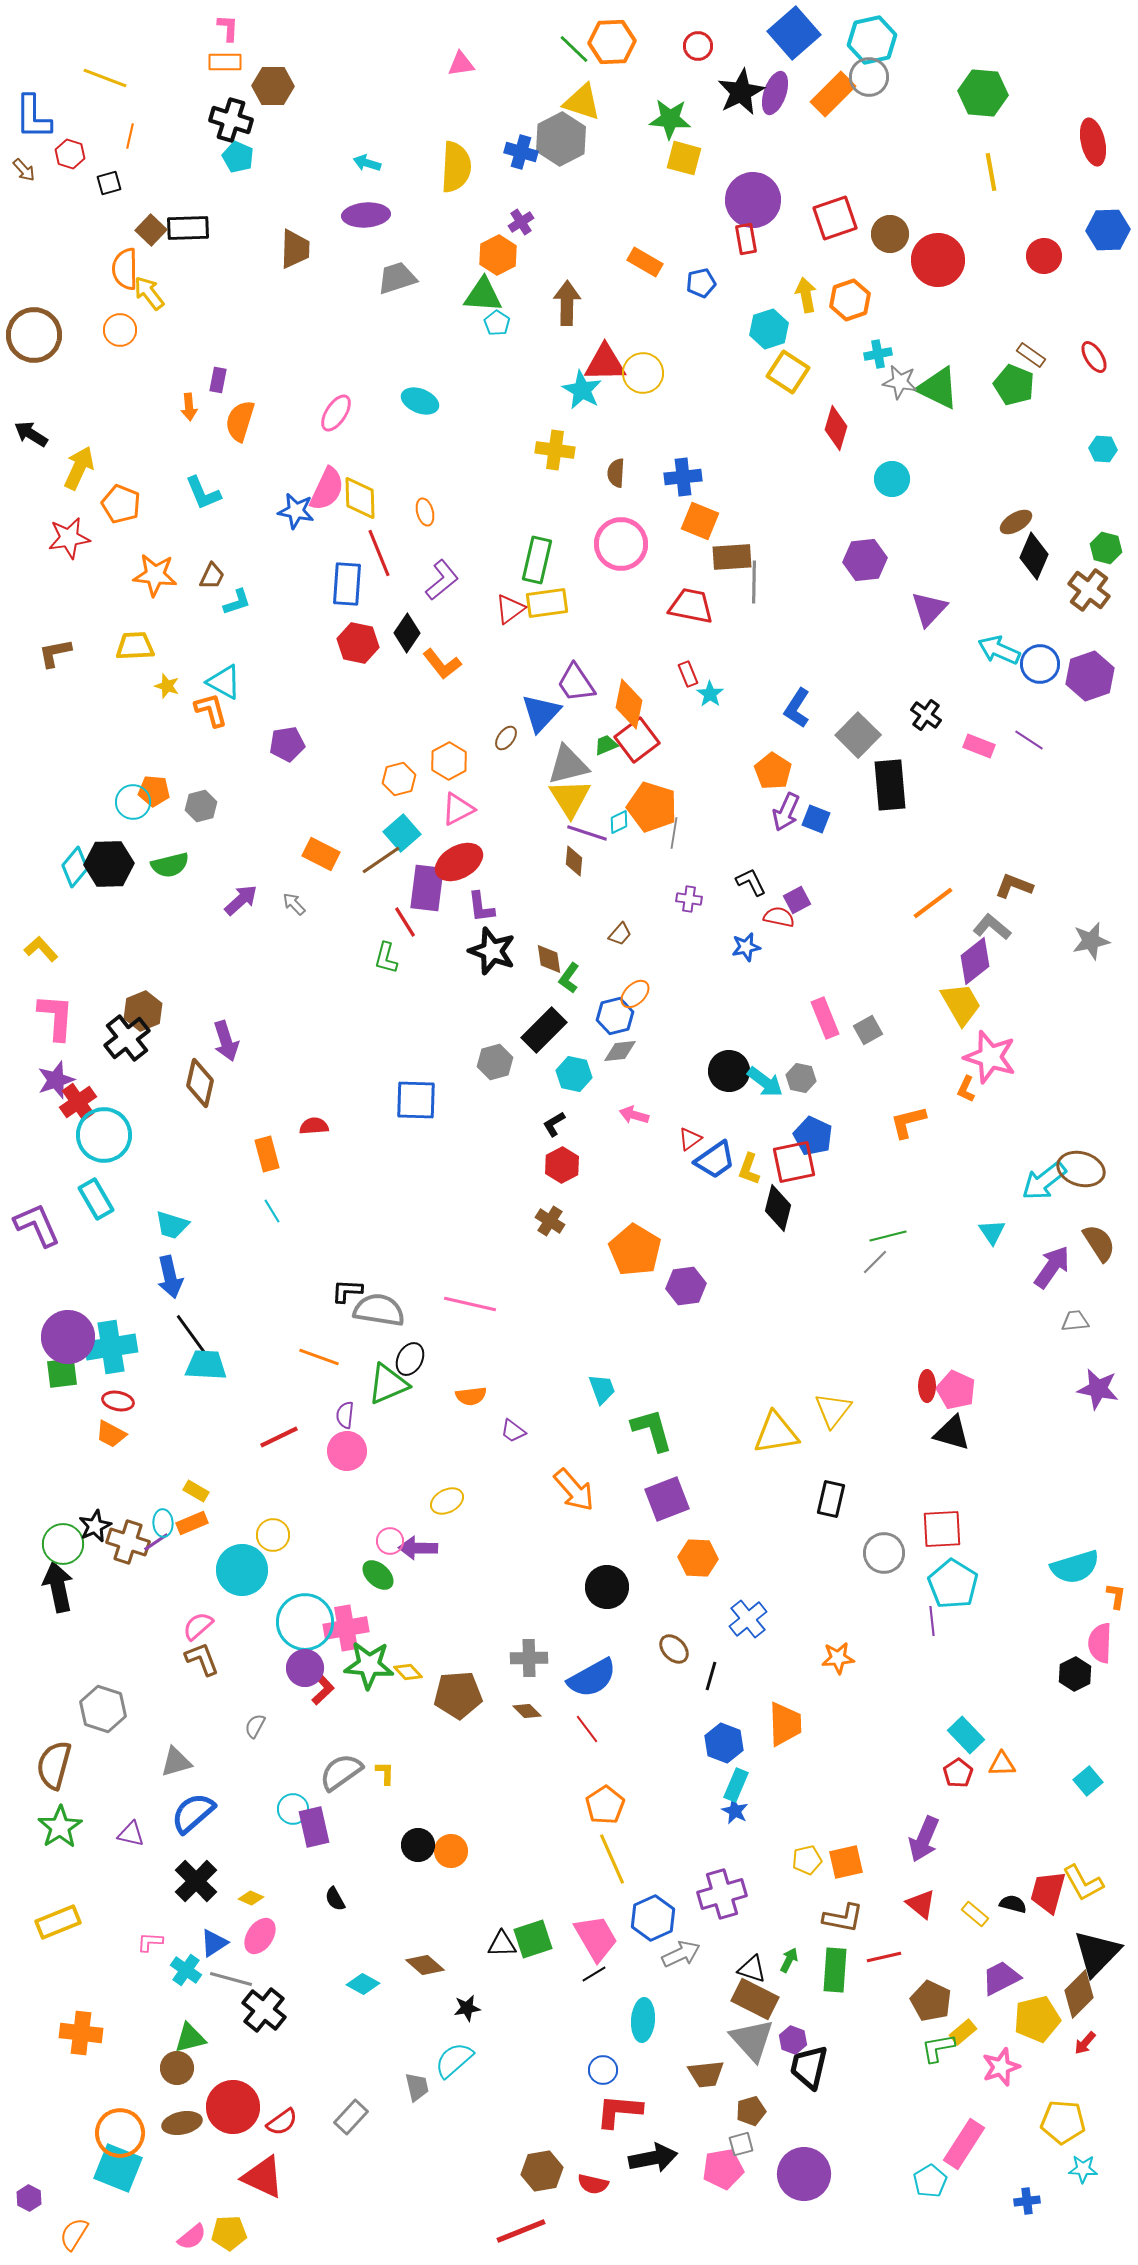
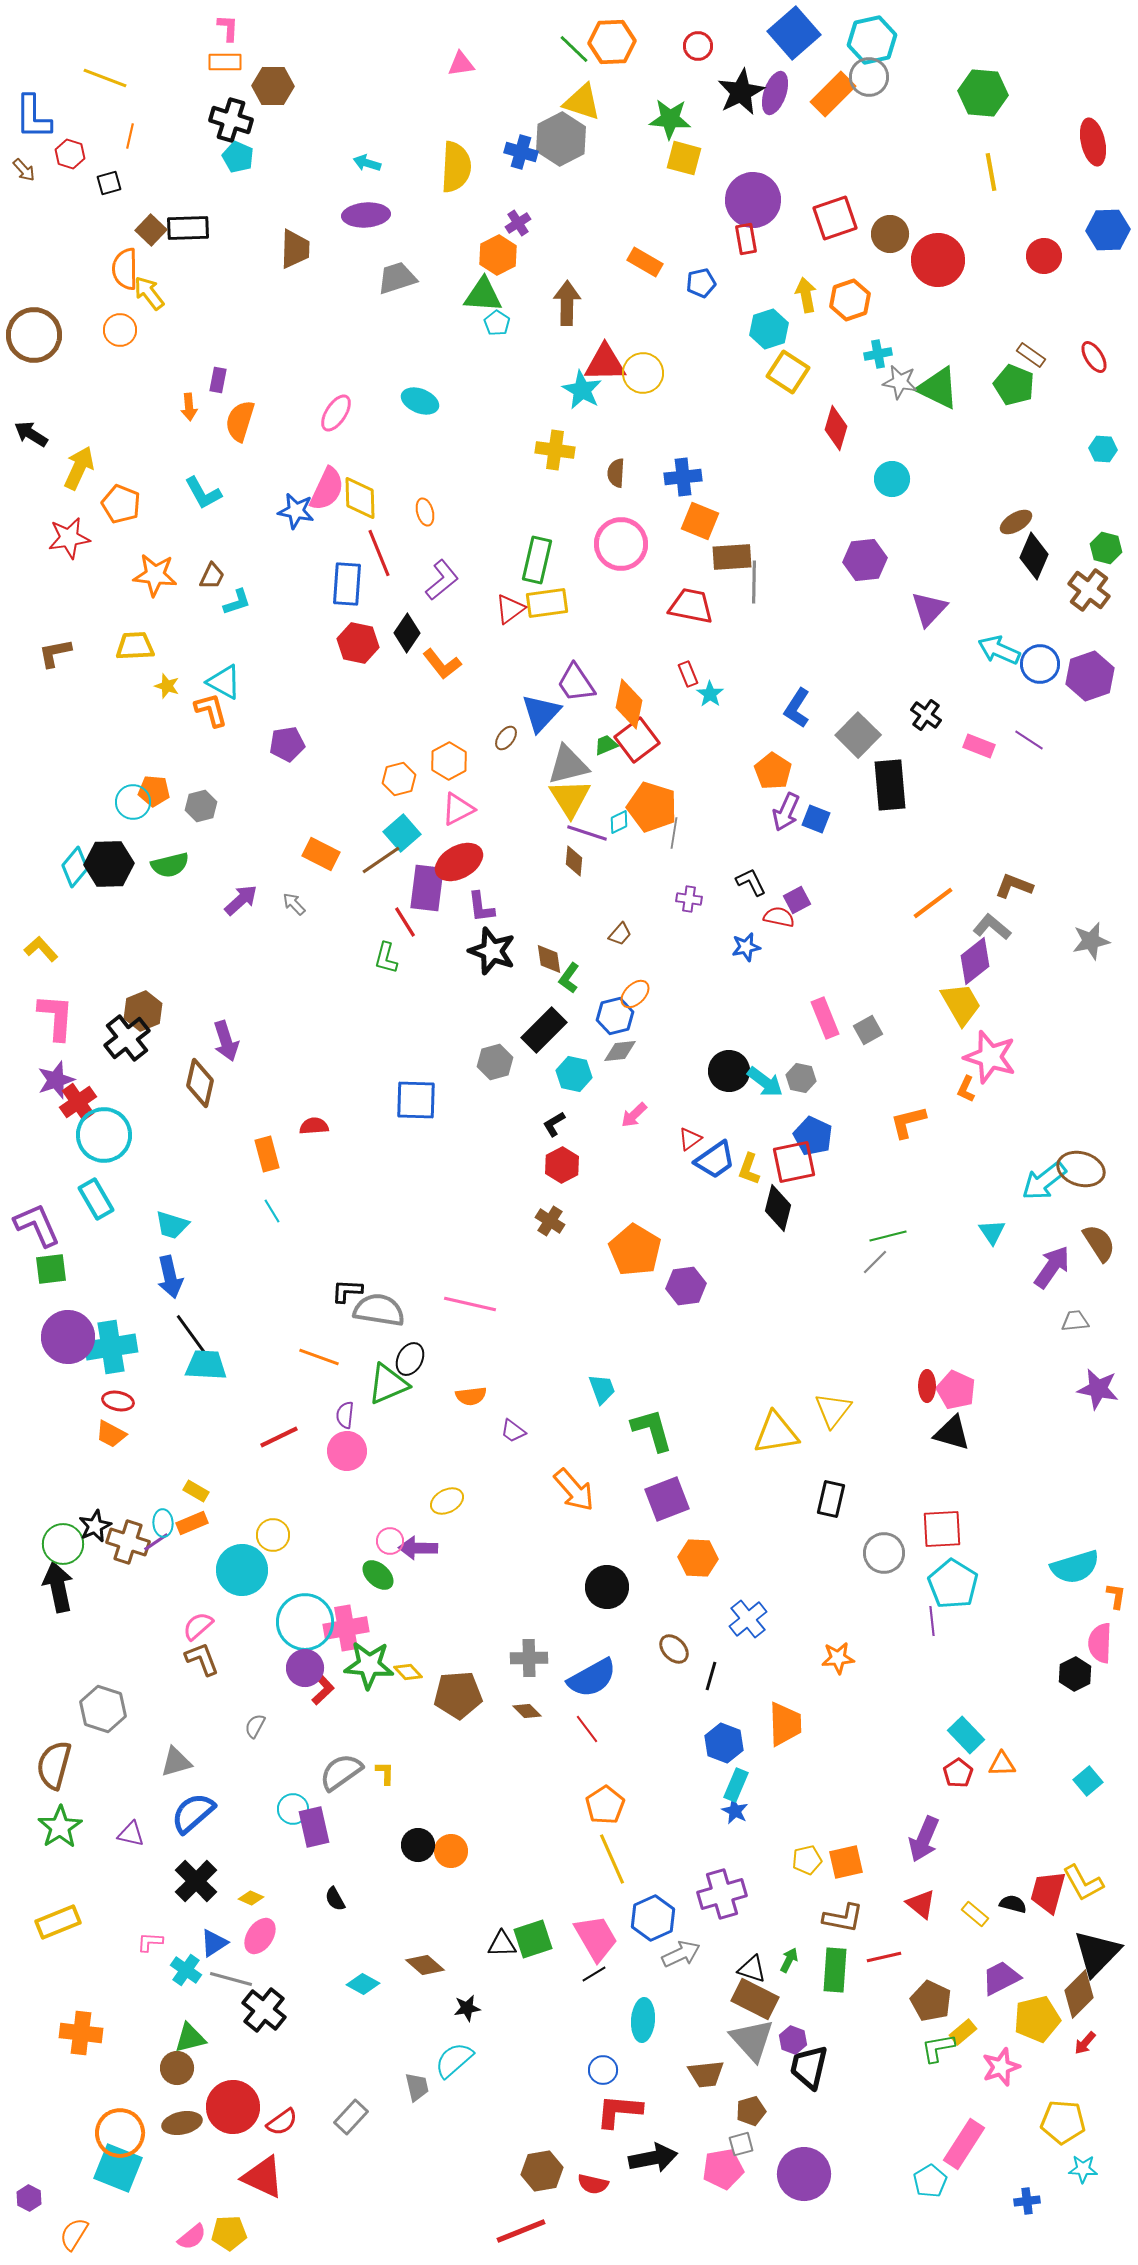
purple cross at (521, 222): moved 3 px left, 1 px down
cyan L-shape at (203, 493): rotated 6 degrees counterclockwise
pink arrow at (634, 1115): rotated 60 degrees counterclockwise
green square at (62, 1373): moved 11 px left, 104 px up
